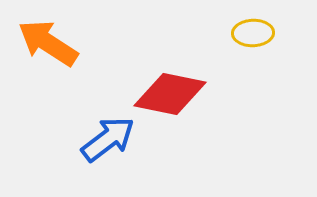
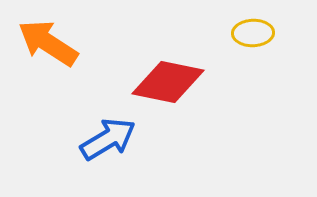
red diamond: moved 2 px left, 12 px up
blue arrow: rotated 6 degrees clockwise
